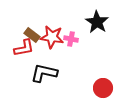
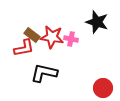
black star: rotated 15 degrees counterclockwise
